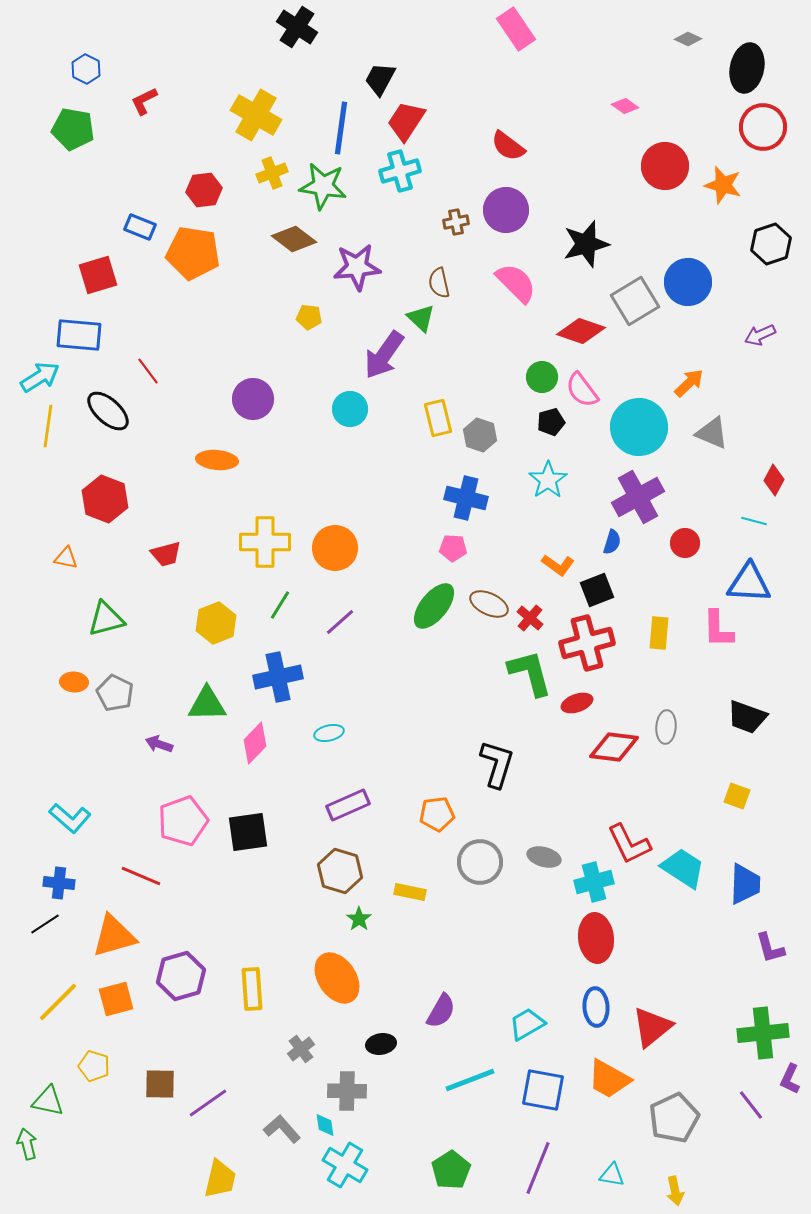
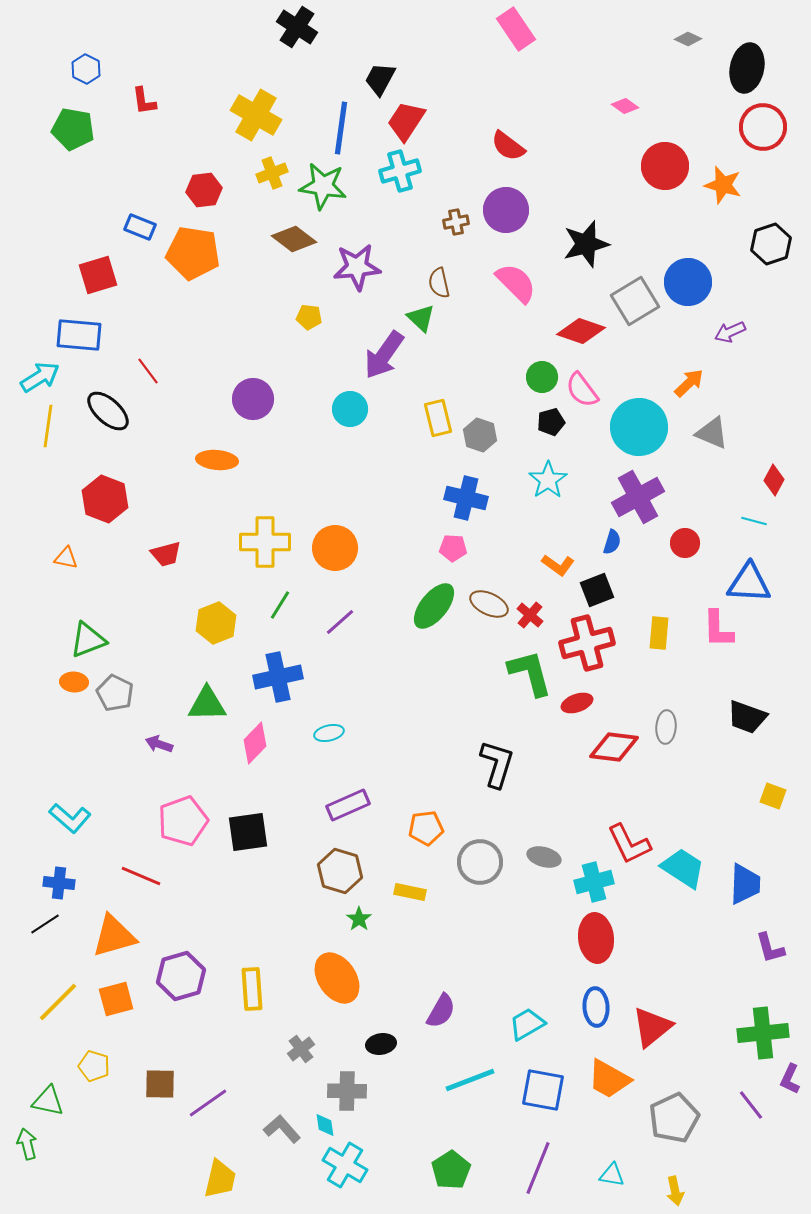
red L-shape at (144, 101): rotated 72 degrees counterclockwise
purple arrow at (760, 335): moved 30 px left, 3 px up
red cross at (530, 618): moved 3 px up
green triangle at (106, 619): moved 18 px left, 21 px down; rotated 6 degrees counterclockwise
yellow square at (737, 796): moved 36 px right
orange pentagon at (437, 814): moved 11 px left, 14 px down
